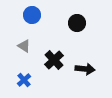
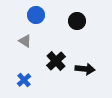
blue circle: moved 4 px right
black circle: moved 2 px up
gray triangle: moved 1 px right, 5 px up
black cross: moved 2 px right, 1 px down
